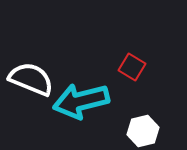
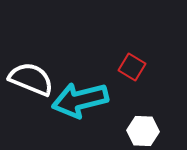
cyan arrow: moved 1 px left, 1 px up
white hexagon: rotated 16 degrees clockwise
